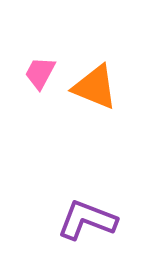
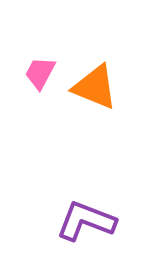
purple L-shape: moved 1 px left, 1 px down
